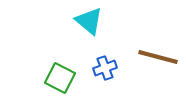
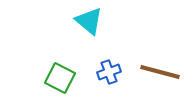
brown line: moved 2 px right, 15 px down
blue cross: moved 4 px right, 4 px down
